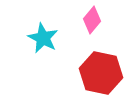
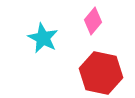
pink diamond: moved 1 px right, 1 px down
